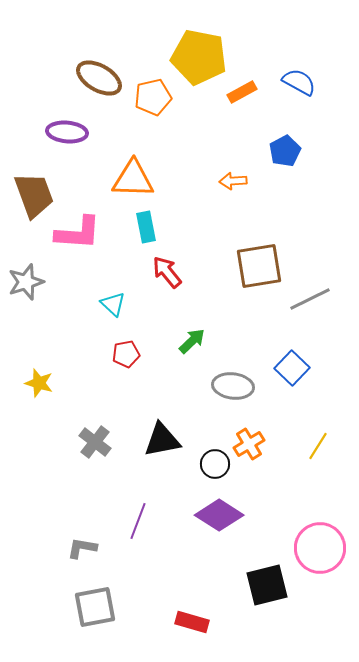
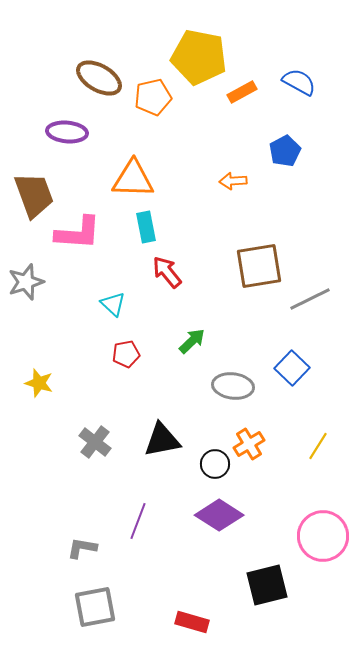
pink circle: moved 3 px right, 12 px up
